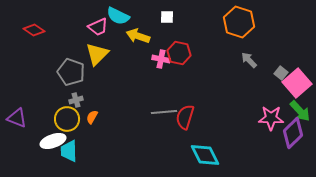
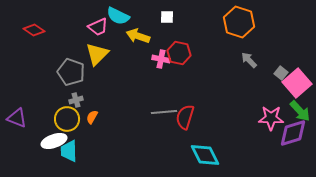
purple diamond: rotated 28 degrees clockwise
white ellipse: moved 1 px right
